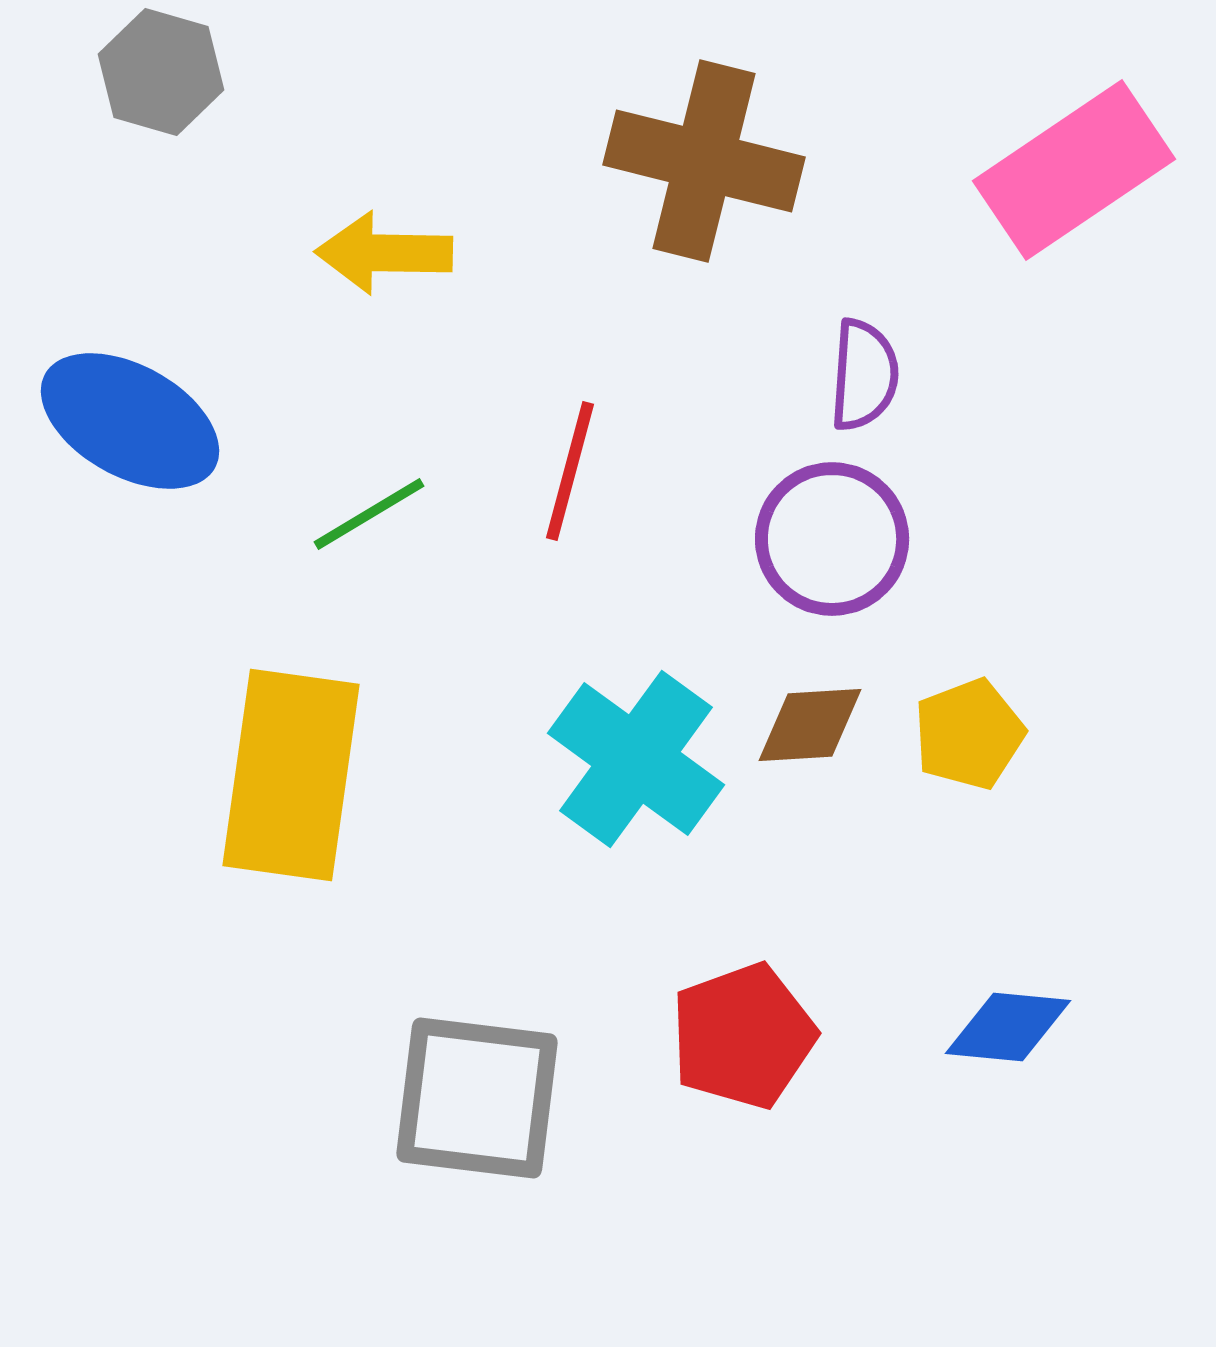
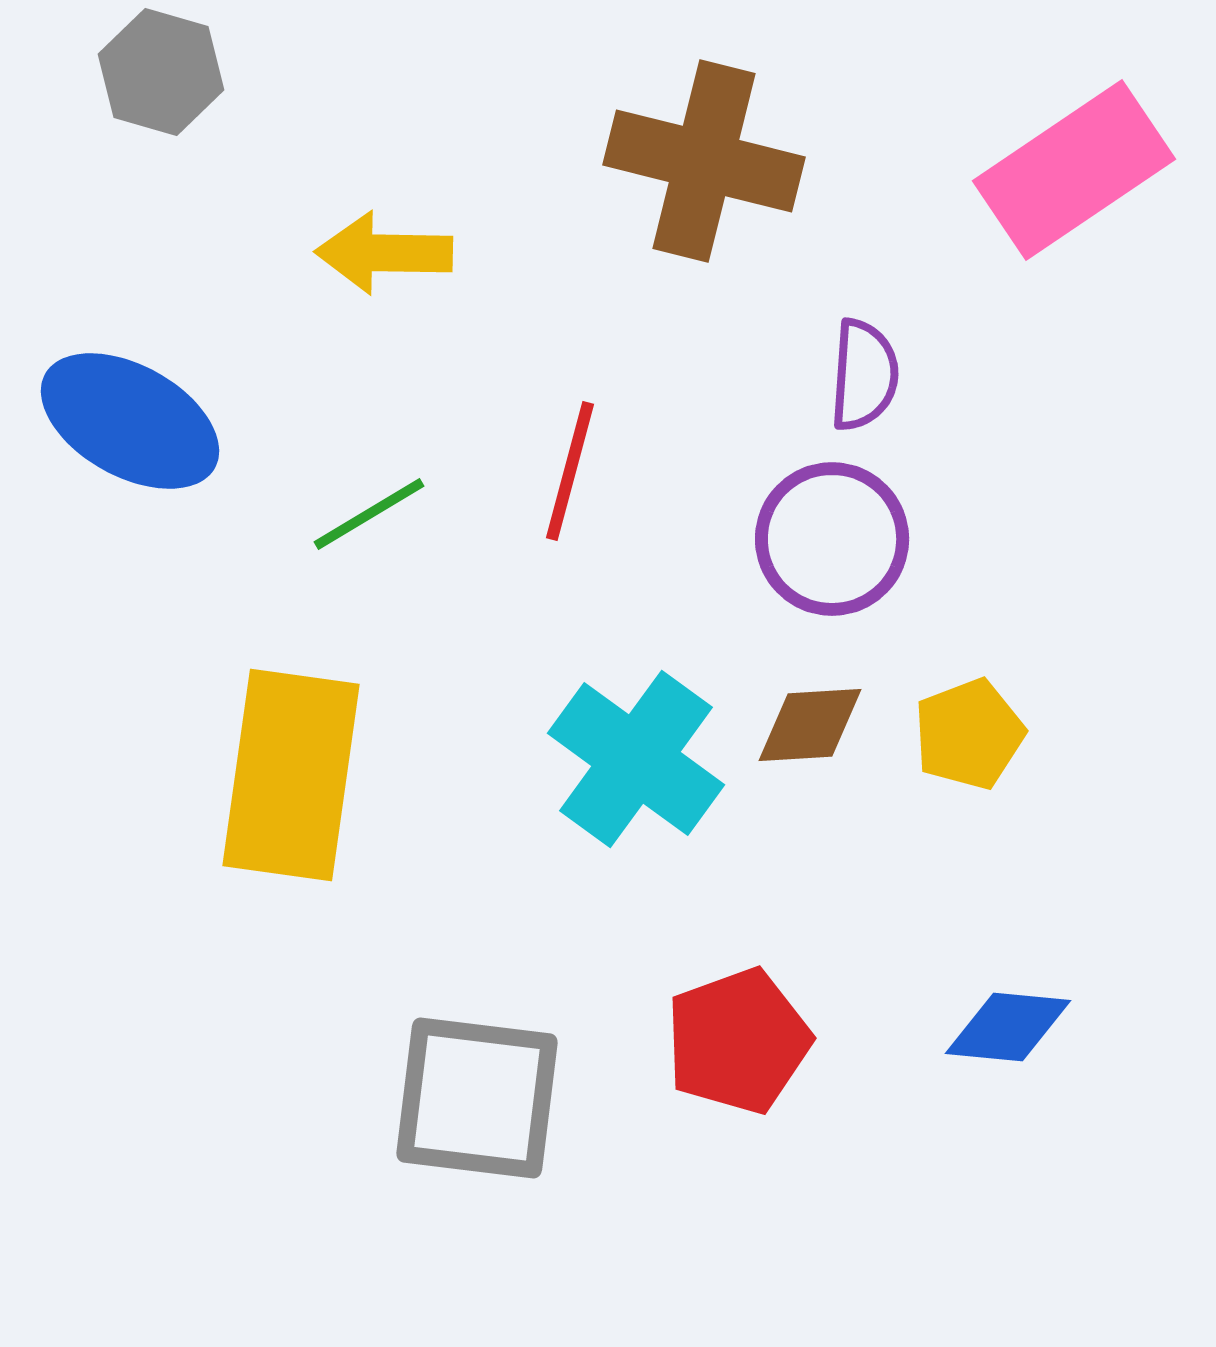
red pentagon: moved 5 px left, 5 px down
